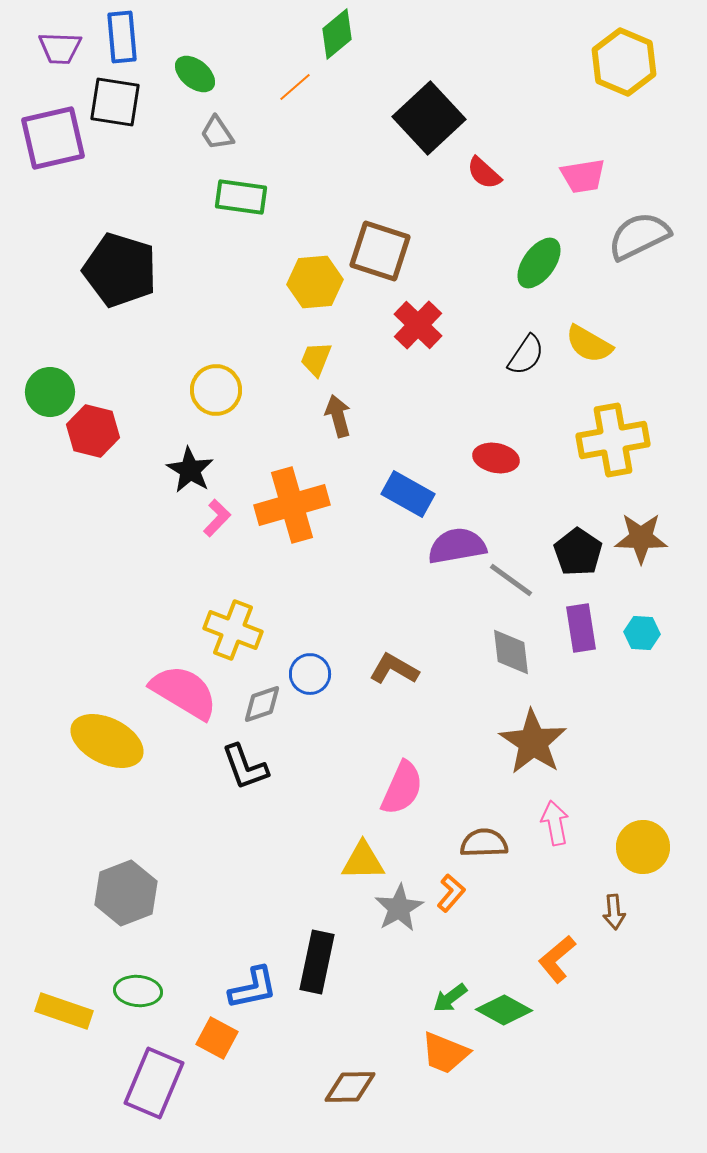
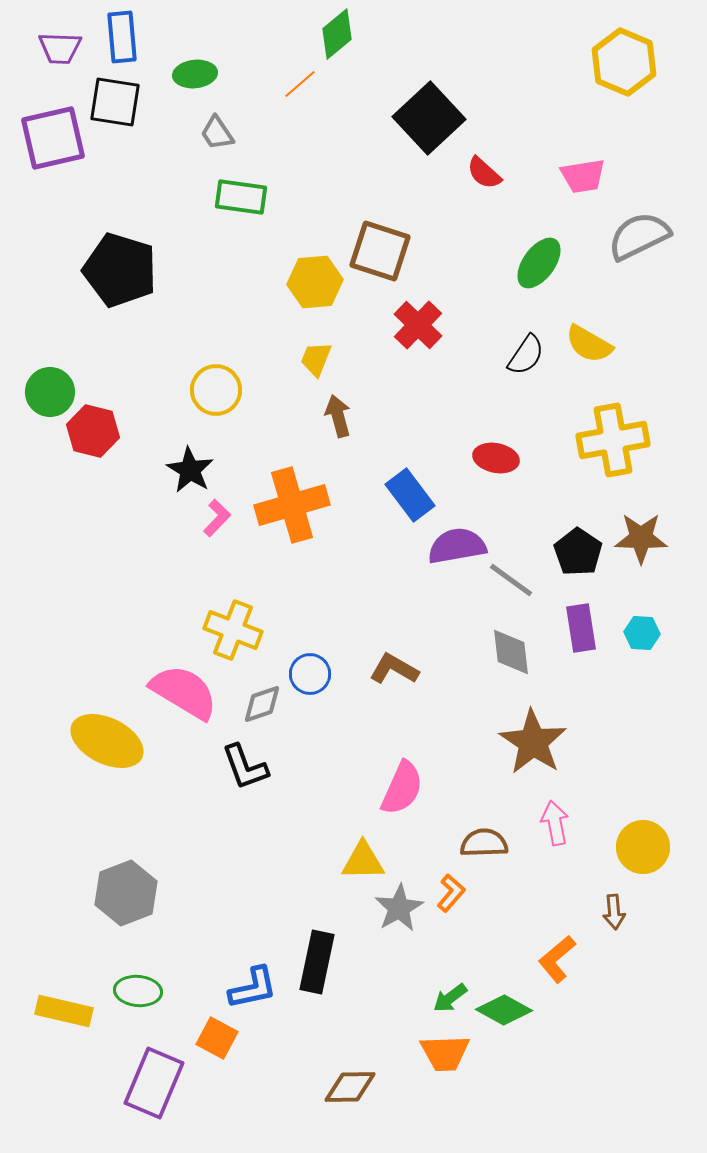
green ellipse at (195, 74): rotated 45 degrees counterclockwise
orange line at (295, 87): moved 5 px right, 3 px up
blue rectangle at (408, 494): moved 2 px right, 1 px down; rotated 24 degrees clockwise
yellow rectangle at (64, 1011): rotated 6 degrees counterclockwise
orange trapezoid at (445, 1053): rotated 24 degrees counterclockwise
